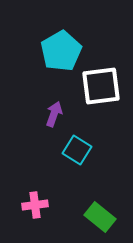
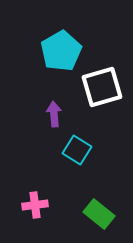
white square: moved 1 px right, 1 px down; rotated 9 degrees counterclockwise
purple arrow: rotated 25 degrees counterclockwise
green rectangle: moved 1 px left, 3 px up
